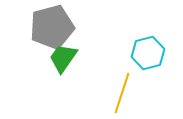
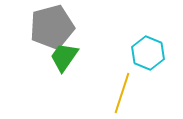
cyan hexagon: rotated 24 degrees counterclockwise
green trapezoid: moved 1 px right, 1 px up
